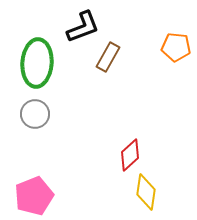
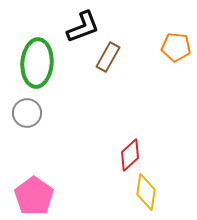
gray circle: moved 8 px left, 1 px up
pink pentagon: rotated 15 degrees counterclockwise
